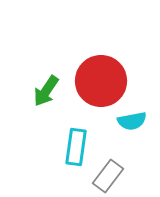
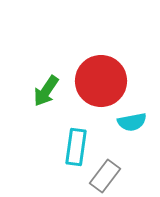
cyan semicircle: moved 1 px down
gray rectangle: moved 3 px left
